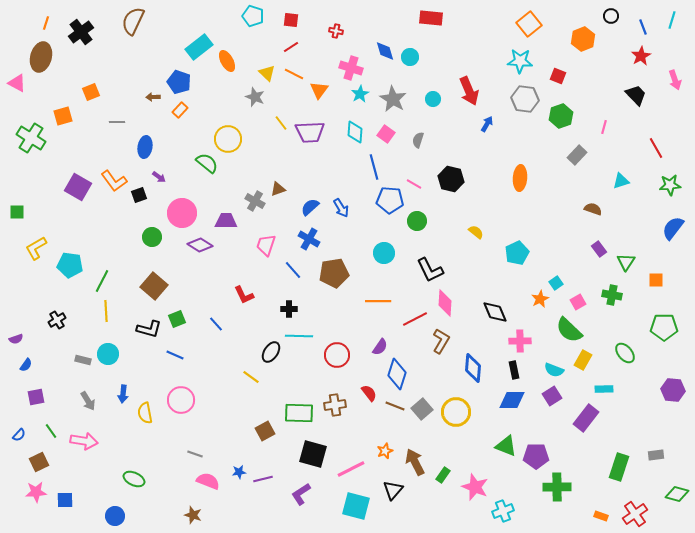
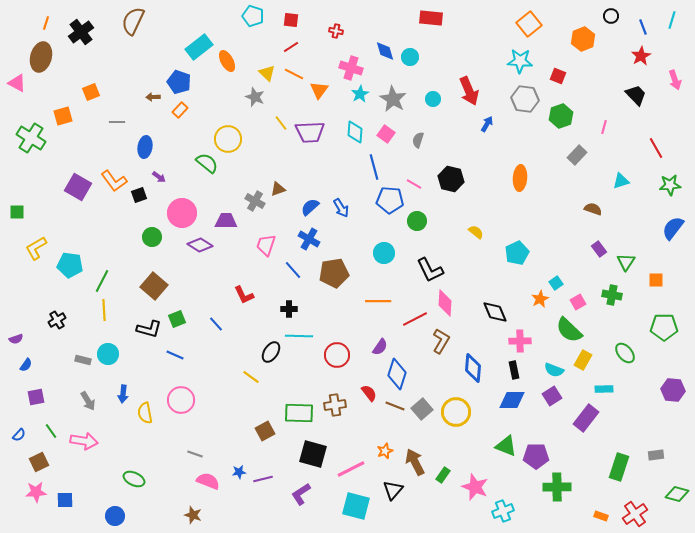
yellow line at (106, 311): moved 2 px left, 1 px up
